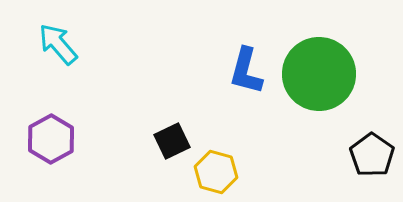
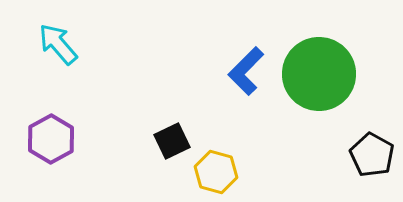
blue L-shape: rotated 30 degrees clockwise
black pentagon: rotated 6 degrees counterclockwise
